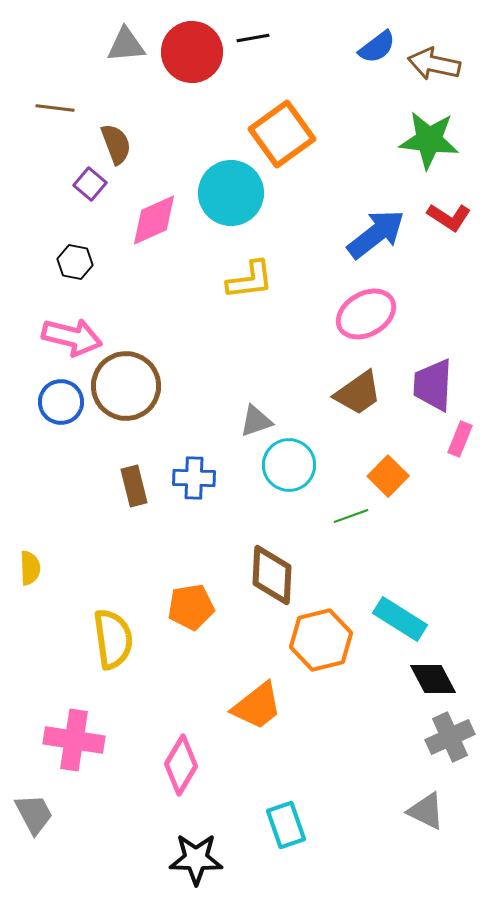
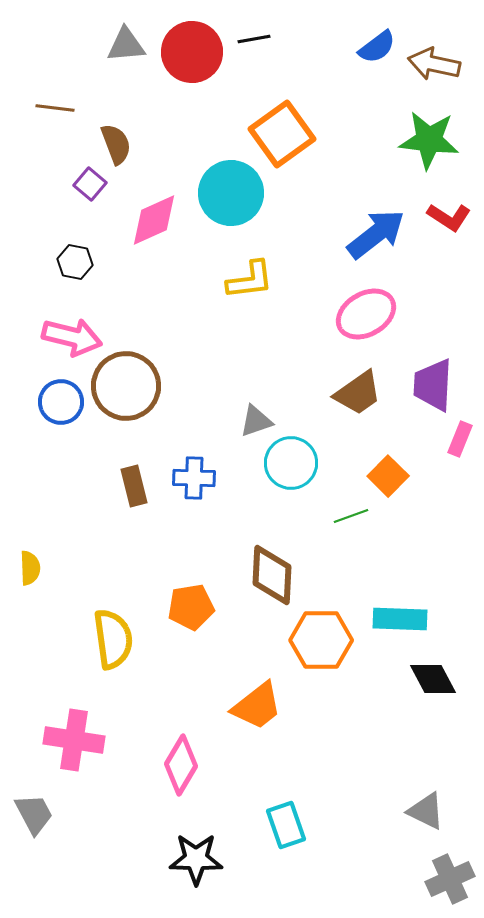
black line at (253, 38): moved 1 px right, 1 px down
cyan circle at (289, 465): moved 2 px right, 2 px up
cyan rectangle at (400, 619): rotated 30 degrees counterclockwise
orange hexagon at (321, 640): rotated 14 degrees clockwise
gray cross at (450, 737): moved 142 px down
